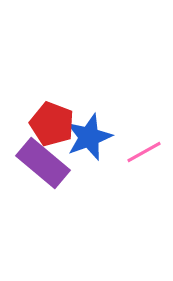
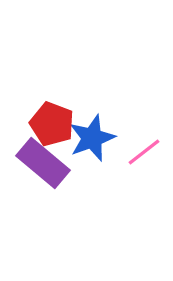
blue star: moved 3 px right, 1 px down
pink line: rotated 9 degrees counterclockwise
